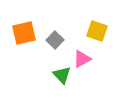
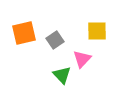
yellow square: rotated 20 degrees counterclockwise
gray square: rotated 12 degrees clockwise
pink triangle: rotated 18 degrees counterclockwise
